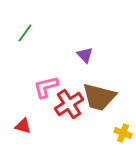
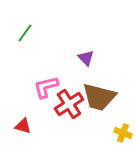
purple triangle: moved 1 px right, 3 px down
